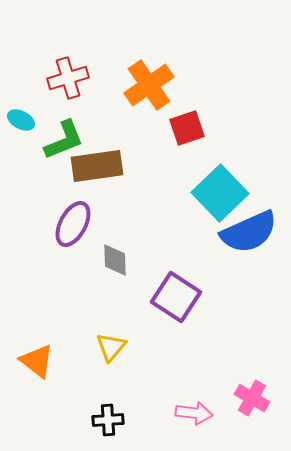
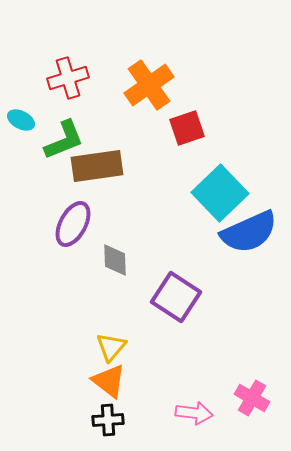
orange triangle: moved 72 px right, 20 px down
